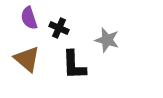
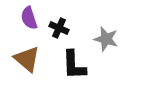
gray star: moved 1 px left, 1 px up
